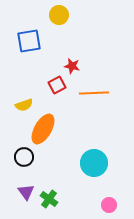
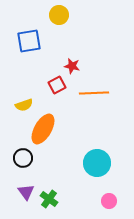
black circle: moved 1 px left, 1 px down
cyan circle: moved 3 px right
pink circle: moved 4 px up
